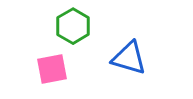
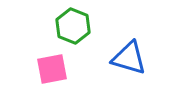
green hexagon: rotated 8 degrees counterclockwise
